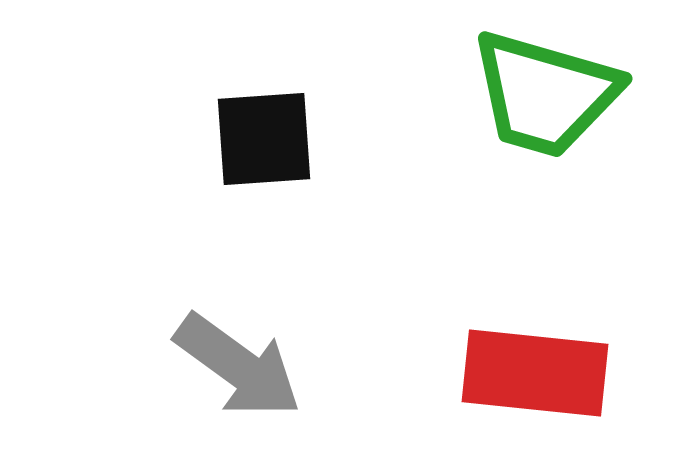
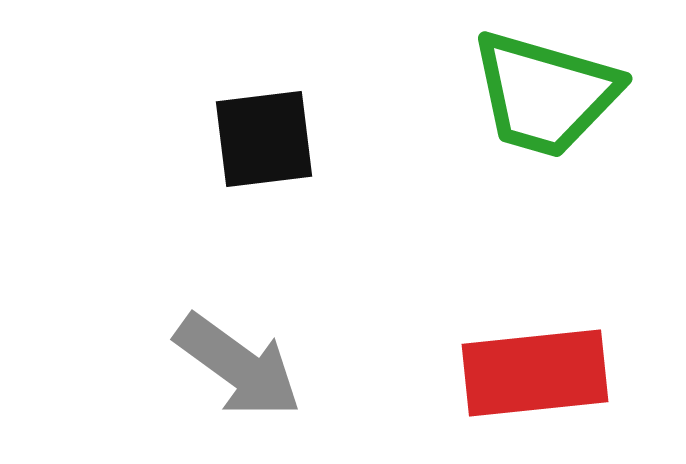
black square: rotated 3 degrees counterclockwise
red rectangle: rotated 12 degrees counterclockwise
